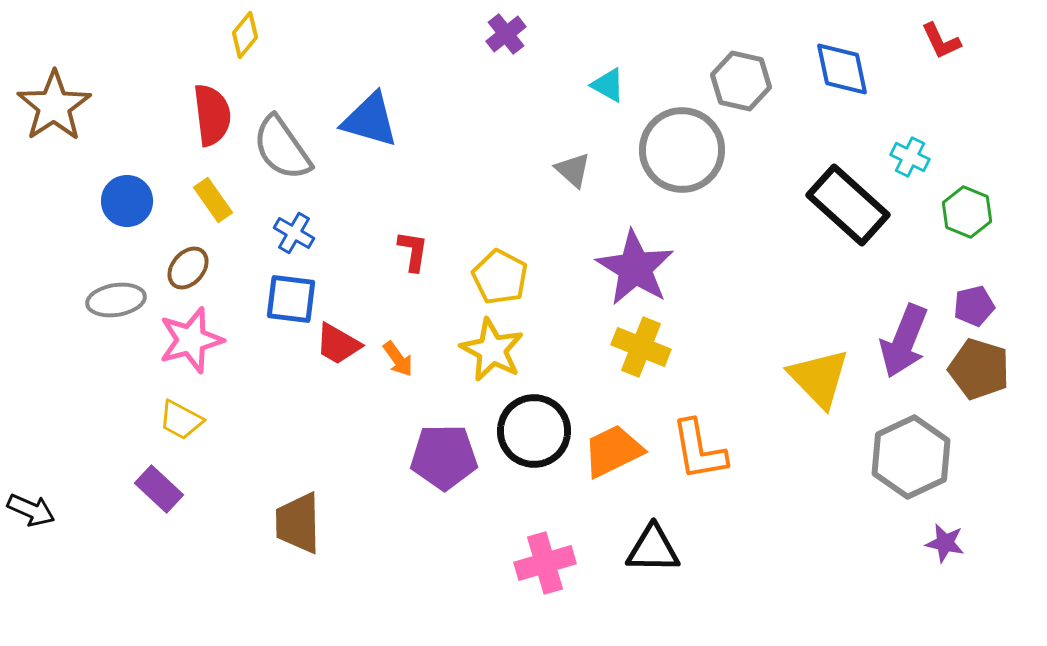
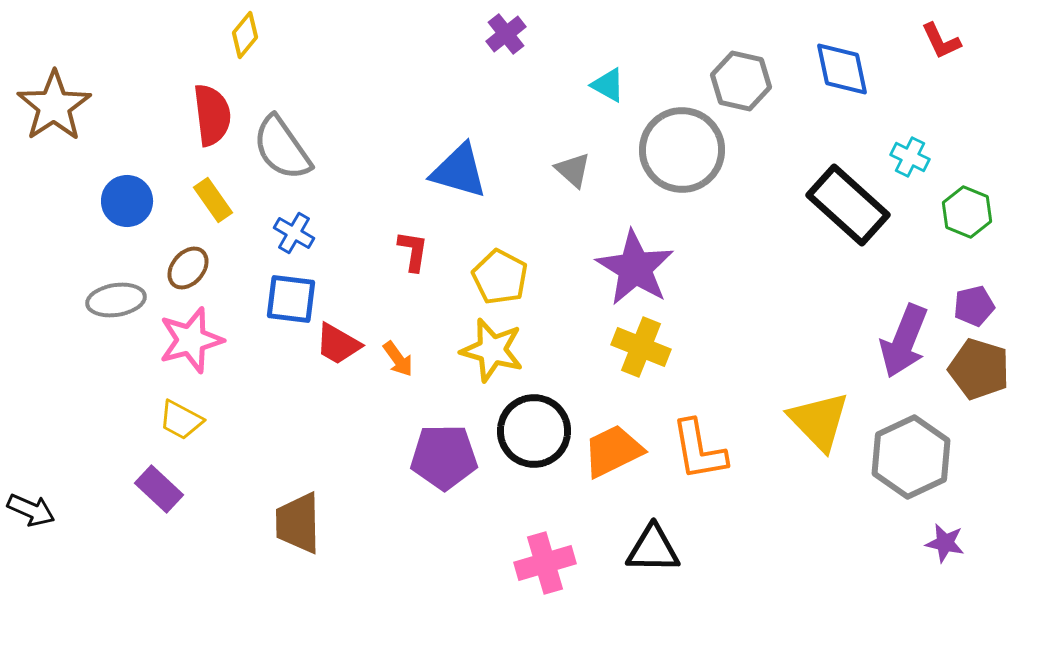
blue triangle at (370, 120): moved 89 px right, 51 px down
yellow star at (492, 350): rotated 12 degrees counterclockwise
yellow triangle at (819, 378): moved 43 px down
